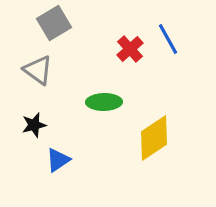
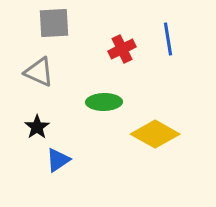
gray square: rotated 28 degrees clockwise
blue line: rotated 20 degrees clockwise
red cross: moved 8 px left; rotated 16 degrees clockwise
gray triangle: moved 1 px right, 2 px down; rotated 12 degrees counterclockwise
black star: moved 3 px right, 2 px down; rotated 20 degrees counterclockwise
yellow diamond: moved 1 px right, 4 px up; rotated 63 degrees clockwise
